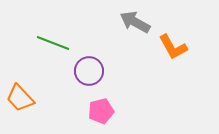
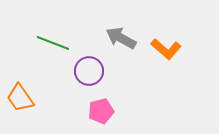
gray arrow: moved 14 px left, 16 px down
orange L-shape: moved 7 px left, 2 px down; rotated 20 degrees counterclockwise
orange trapezoid: rotated 8 degrees clockwise
